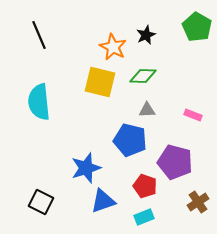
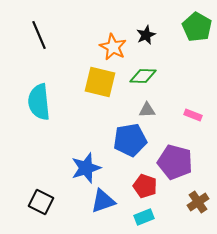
blue pentagon: rotated 24 degrees counterclockwise
